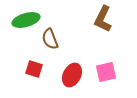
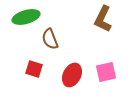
green ellipse: moved 3 px up
